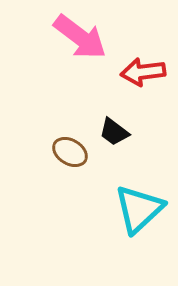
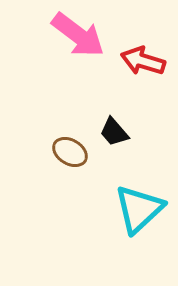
pink arrow: moved 2 px left, 2 px up
red arrow: moved 11 px up; rotated 24 degrees clockwise
black trapezoid: rotated 12 degrees clockwise
